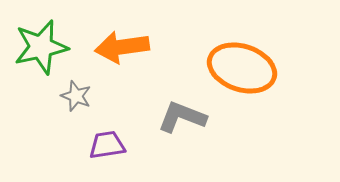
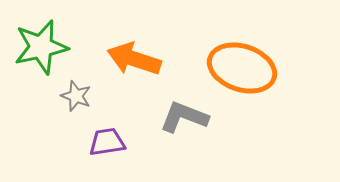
orange arrow: moved 12 px right, 12 px down; rotated 26 degrees clockwise
gray L-shape: moved 2 px right
purple trapezoid: moved 3 px up
